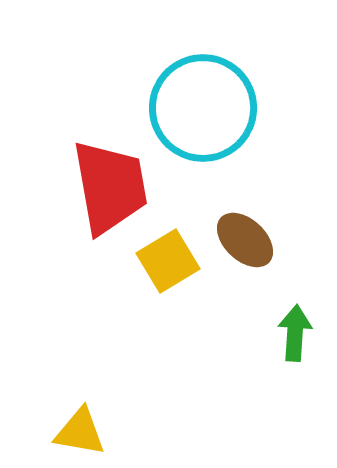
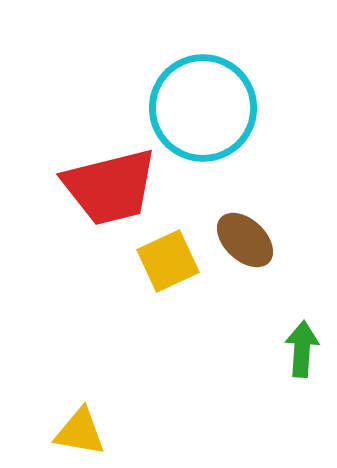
red trapezoid: rotated 86 degrees clockwise
yellow square: rotated 6 degrees clockwise
green arrow: moved 7 px right, 16 px down
